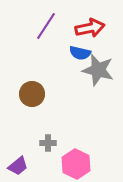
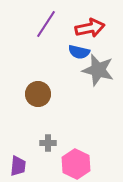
purple line: moved 2 px up
blue semicircle: moved 1 px left, 1 px up
brown circle: moved 6 px right
purple trapezoid: rotated 45 degrees counterclockwise
